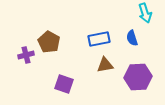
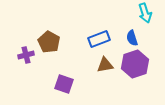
blue rectangle: rotated 10 degrees counterclockwise
purple hexagon: moved 3 px left, 13 px up; rotated 16 degrees counterclockwise
